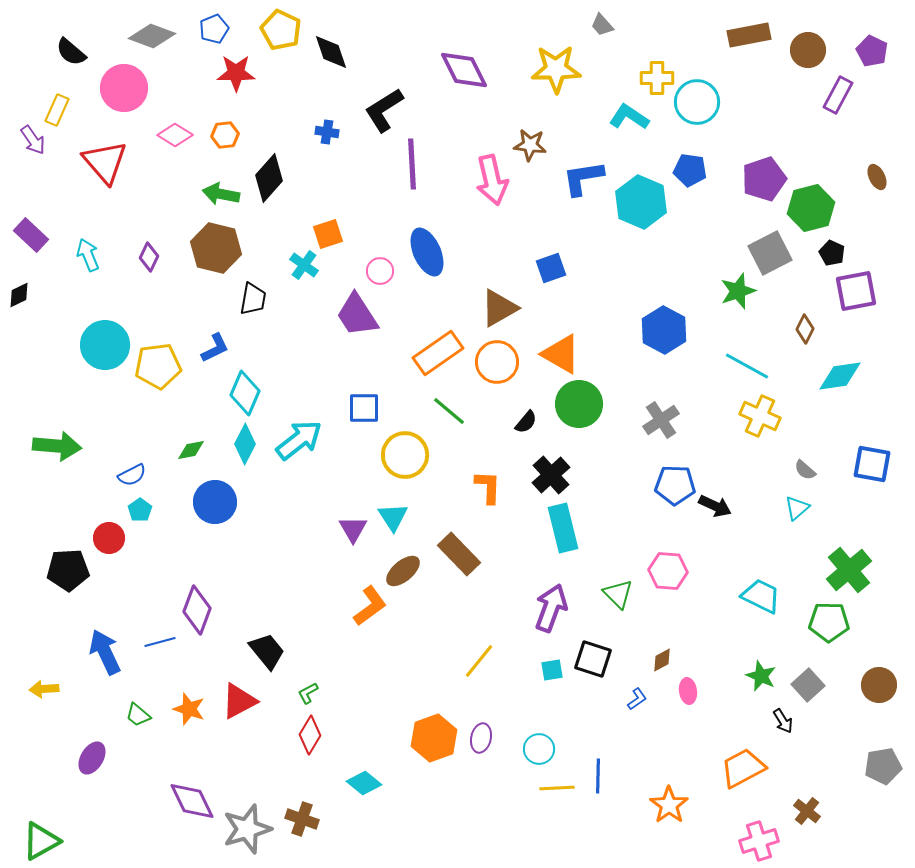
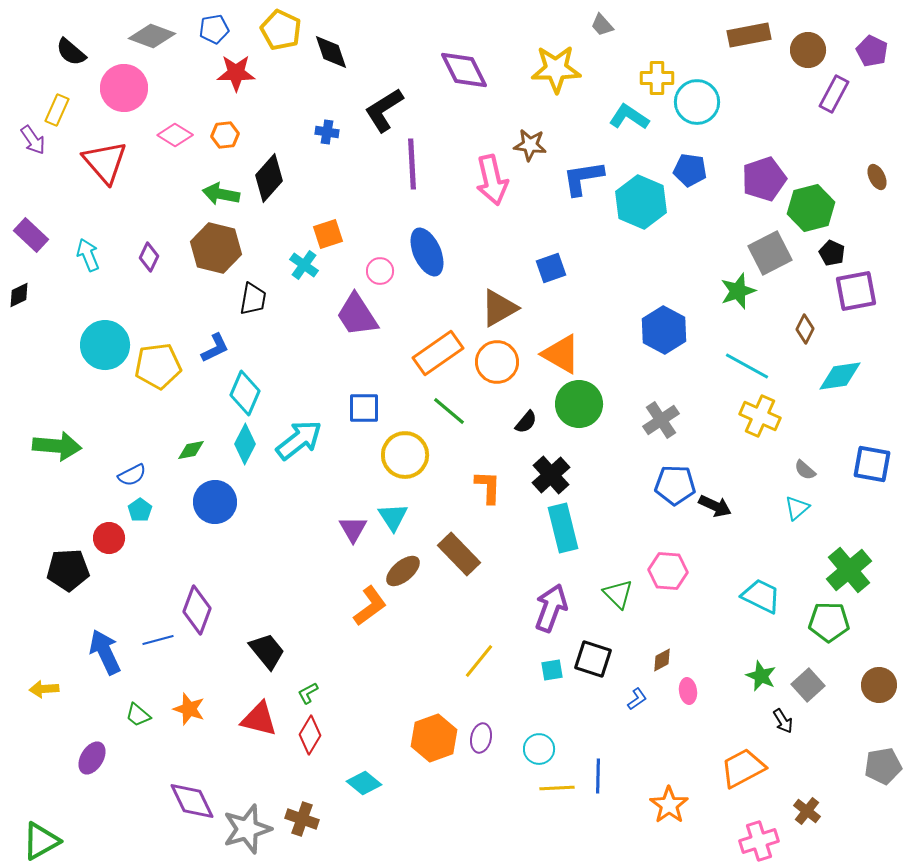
blue pentagon at (214, 29): rotated 12 degrees clockwise
purple rectangle at (838, 95): moved 4 px left, 1 px up
blue line at (160, 642): moved 2 px left, 2 px up
red triangle at (239, 701): moved 20 px right, 18 px down; rotated 42 degrees clockwise
